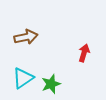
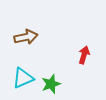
red arrow: moved 2 px down
cyan triangle: rotated 10 degrees clockwise
